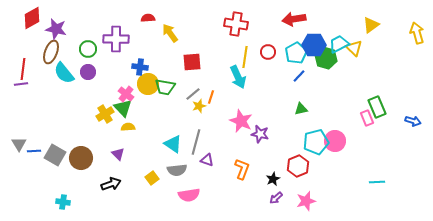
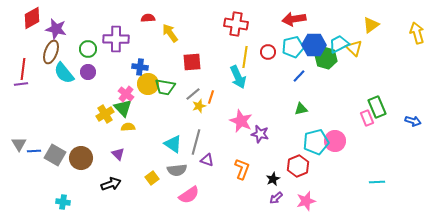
cyan pentagon at (296, 53): moved 3 px left, 6 px up; rotated 15 degrees clockwise
pink semicircle at (189, 195): rotated 25 degrees counterclockwise
